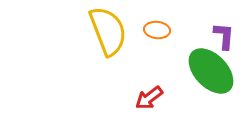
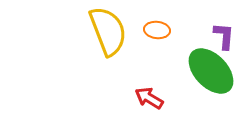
red arrow: rotated 68 degrees clockwise
